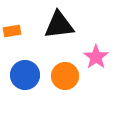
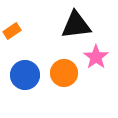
black triangle: moved 17 px right
orange rectangle: rotated 24 degrees counterclockwise
orange circle: moved 1 px left, 3 px up
